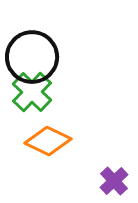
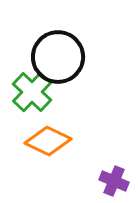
black circle: moved 26 px right
purple cross: rotated 24 degrees counterclockwise
